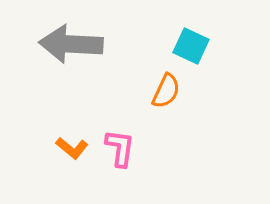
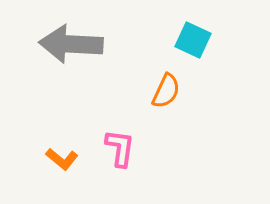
cyan square: moved 2 px right, 6 px up
orange L-shape: moved 10 px left, 11 px down
